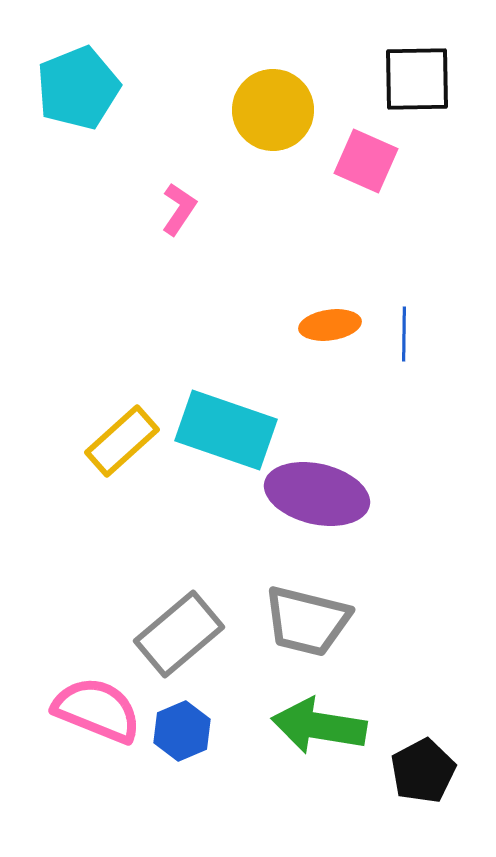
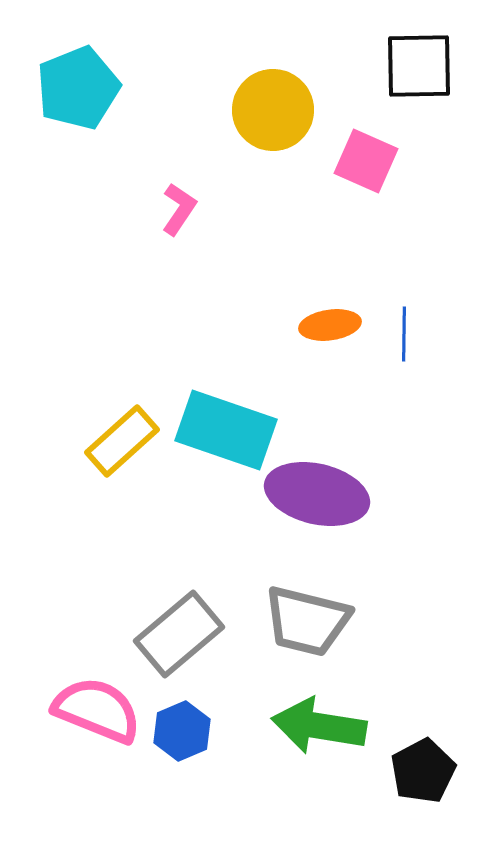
black square: moved 2 px right, 13 px up
